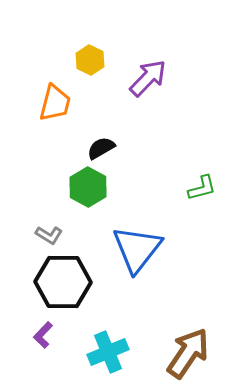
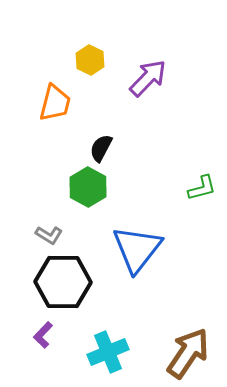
black semicircle: rotated 32 degrees counterclockwise
